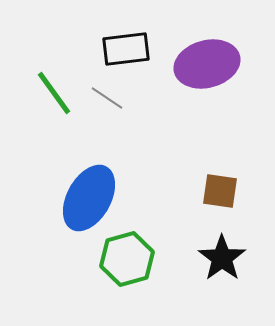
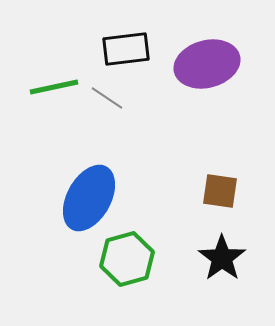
green line: moved 6 px up; rotated 66 degrees counterclockwise
